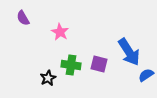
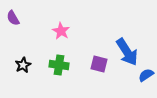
purple semicircle: moved 10 px left
pink star: moved 1 px right, 1 px up
blue arrow: moved 2 px left
green cross: moved 12 px left
black star: moved 25 px left, 13 px up
